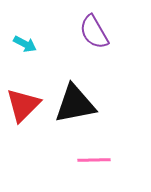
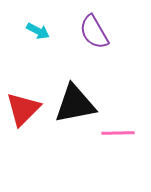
cyan arrow: moved 13 px right, 13 px up
red triangle: moved 4 px down
pink line: moved 24 px right, 27 px up
